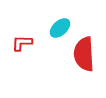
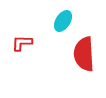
cyan ellipse: moved 3 px right, 7 px up; rotated 15 degrees counterclockwise
